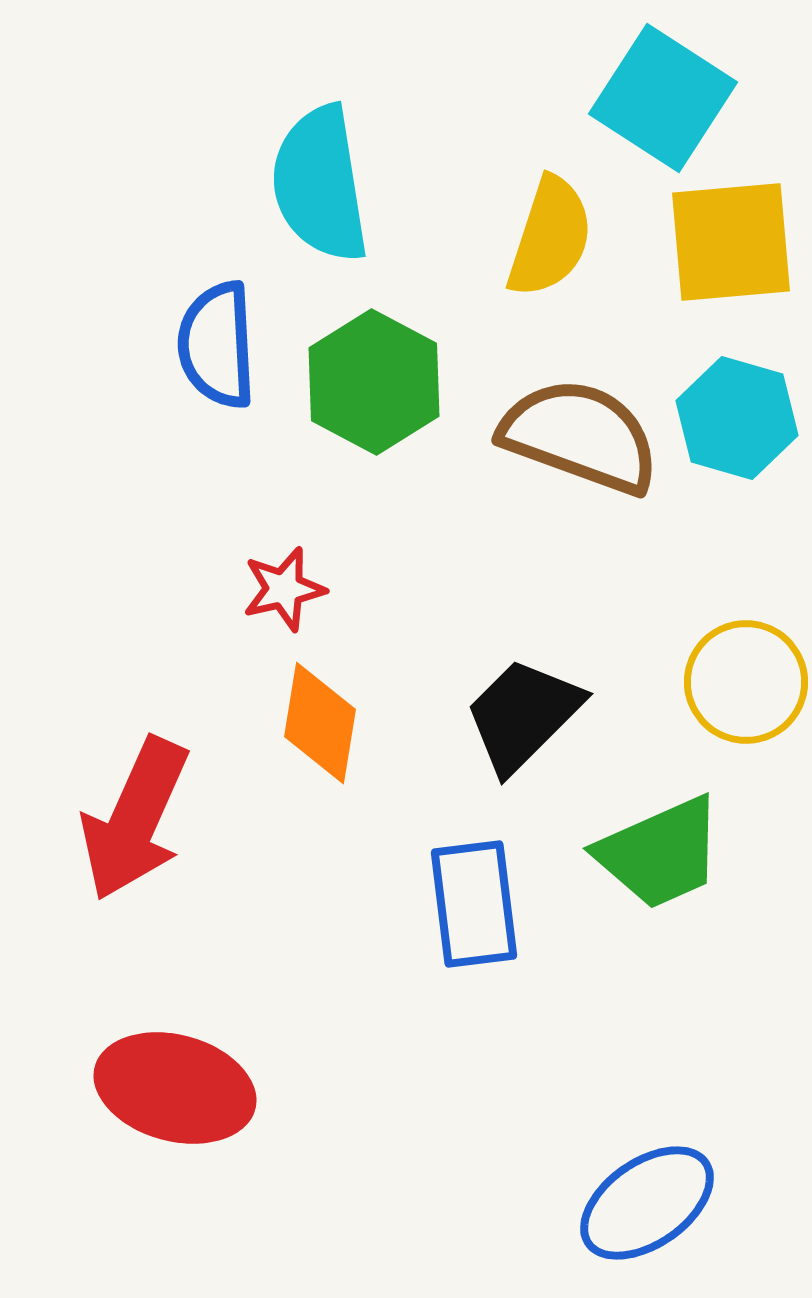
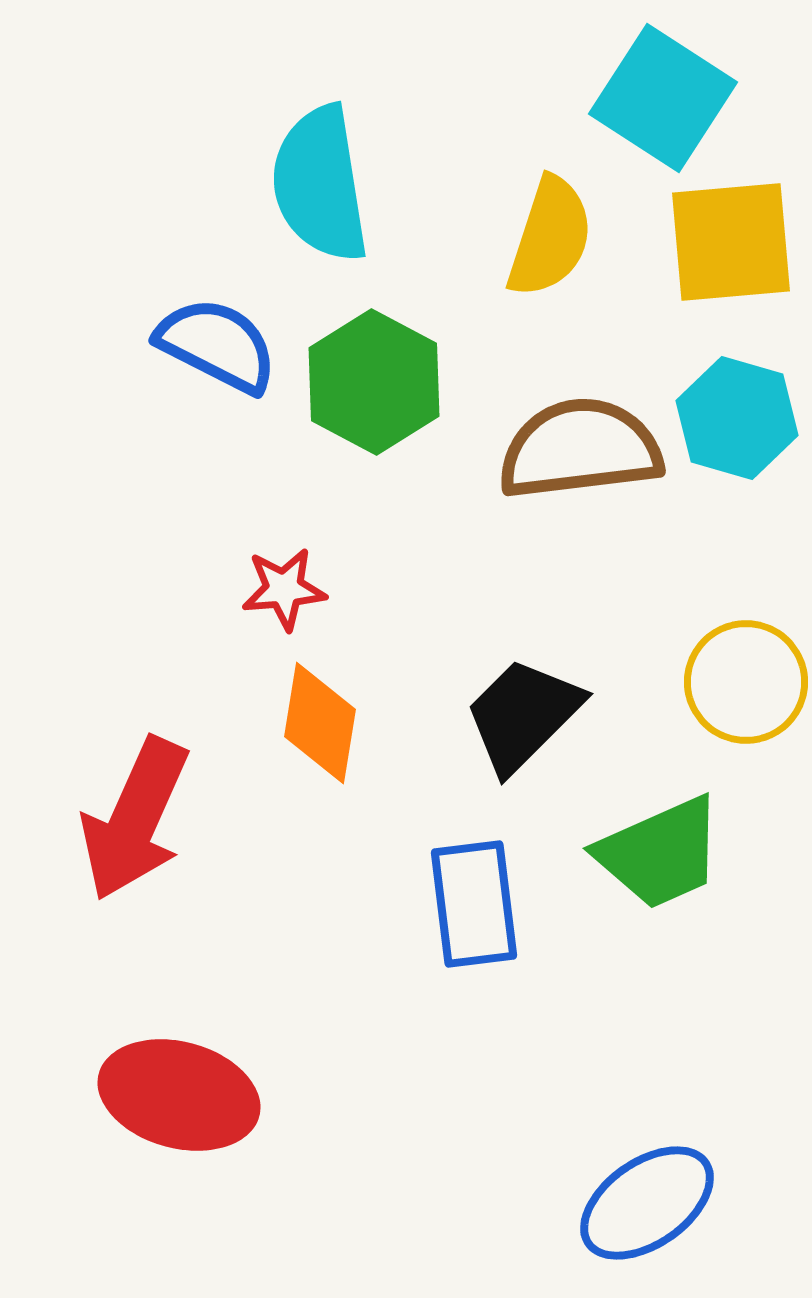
blue semicircle: rotated 120 degrees clockwise
brown semicircle: moved 13 px down; rotated 27 degrees counterclockwise
red star: rotated 8 degrees clockwise
red ellipse: moved 4 px right, 7 px down
